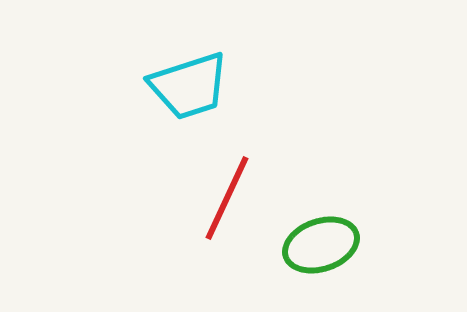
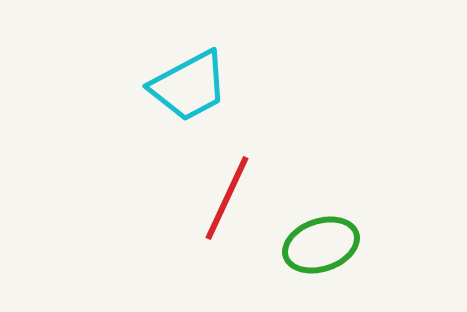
cyan trapezoid: rotated 10 degrees counterclockwise
